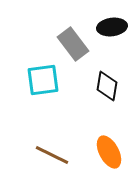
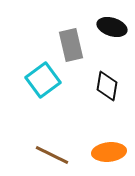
black ellipse: rotated 24 degrees clockwise
gray rectangle: moved 2 px left, 1 px down; rotated 24 degrees clockwise
cyan square: rotated 28 degrees counterclockwise
orange ellipse: rotated 68 degrees counterclockwise
